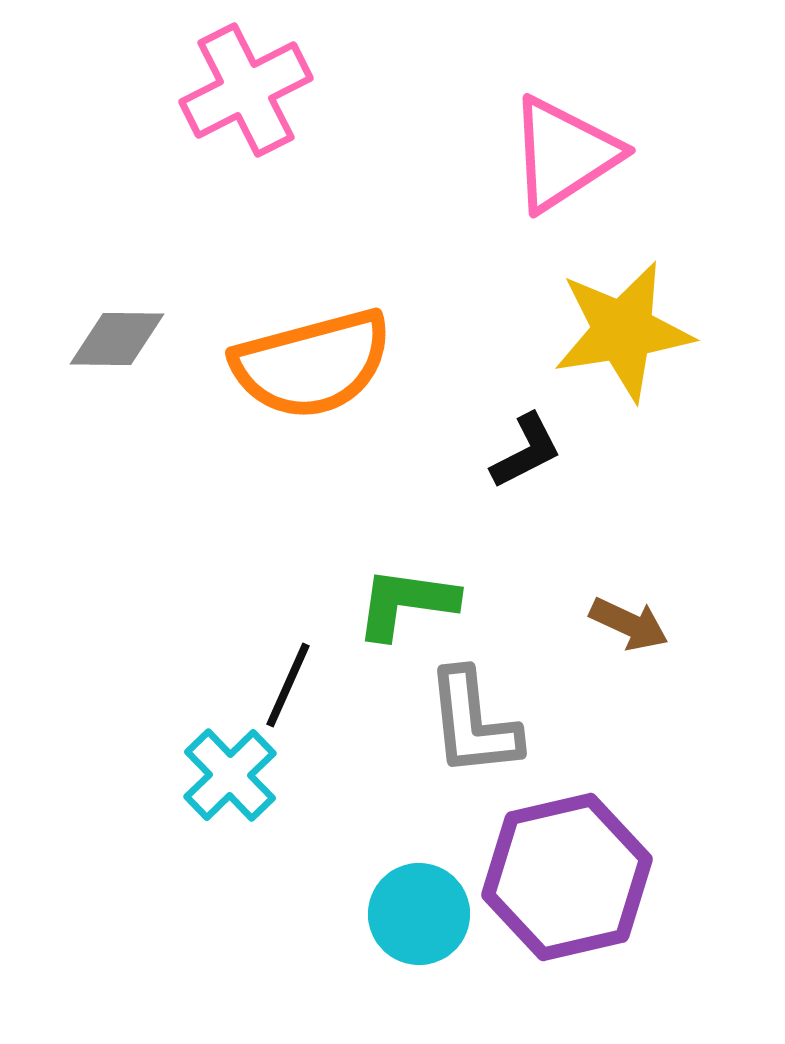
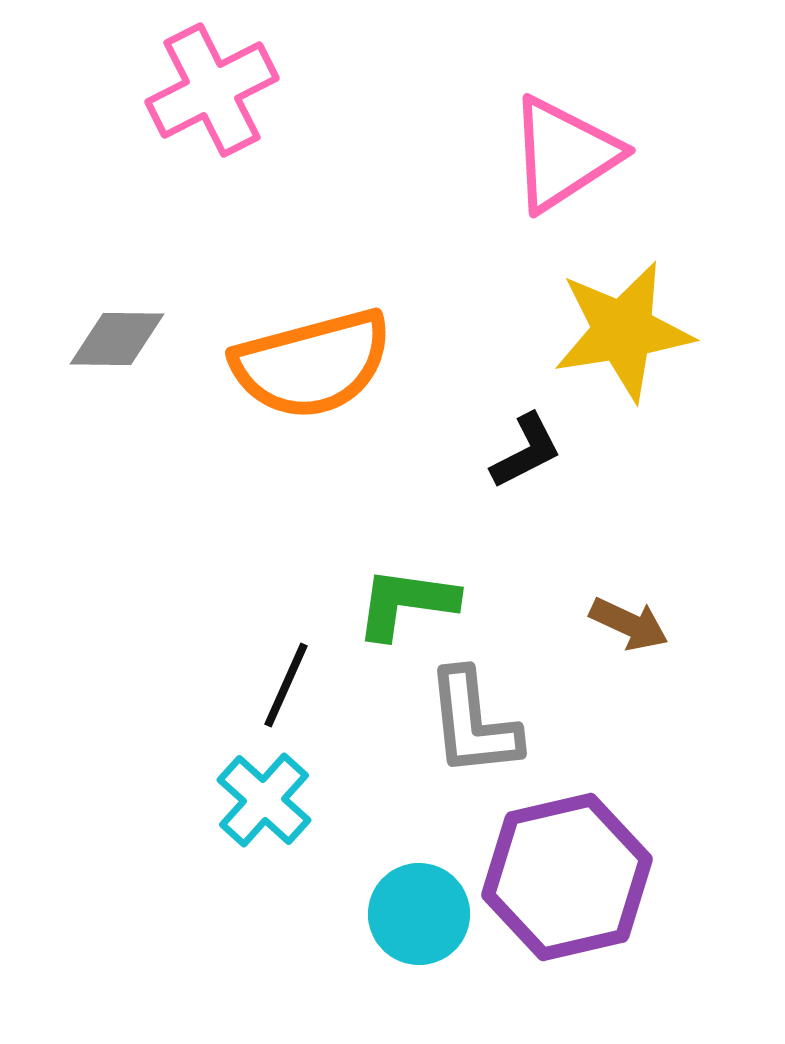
pink cross: moved 34 px left
black line: moved 2 px left
cyan cross: moved 34 px right, 25 px down; rotated 4 degrees counterclockwise
